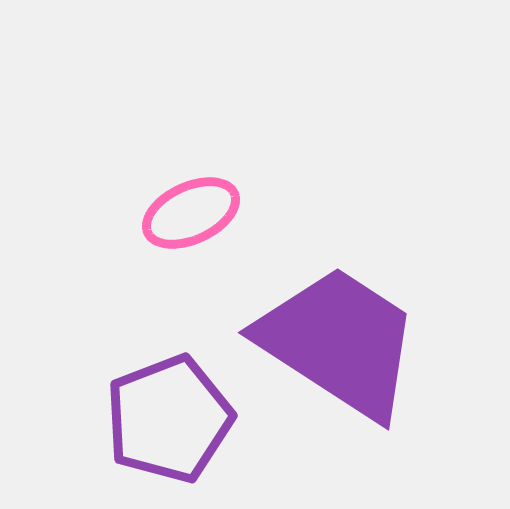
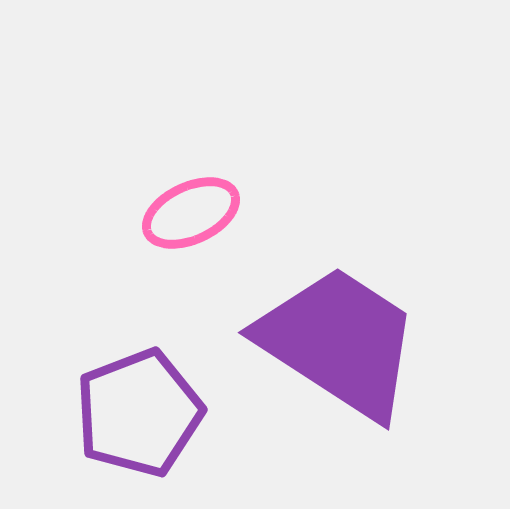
purple pentagon: moved 30 px left, 6 px up
